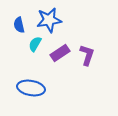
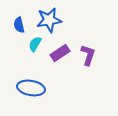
purple L-shape: moved 1 px right
